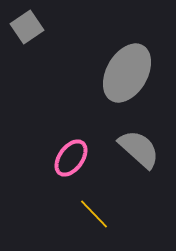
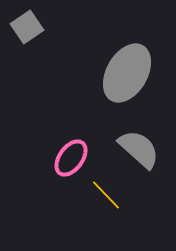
yellow line: moved 12 px right, 19 px up
